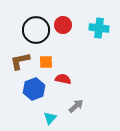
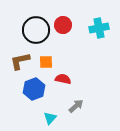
cyan cross: rotated 18 degrees counterclockwise
